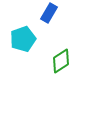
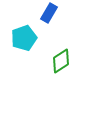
cyan pentagon: moved 1 px right, 1 px up
